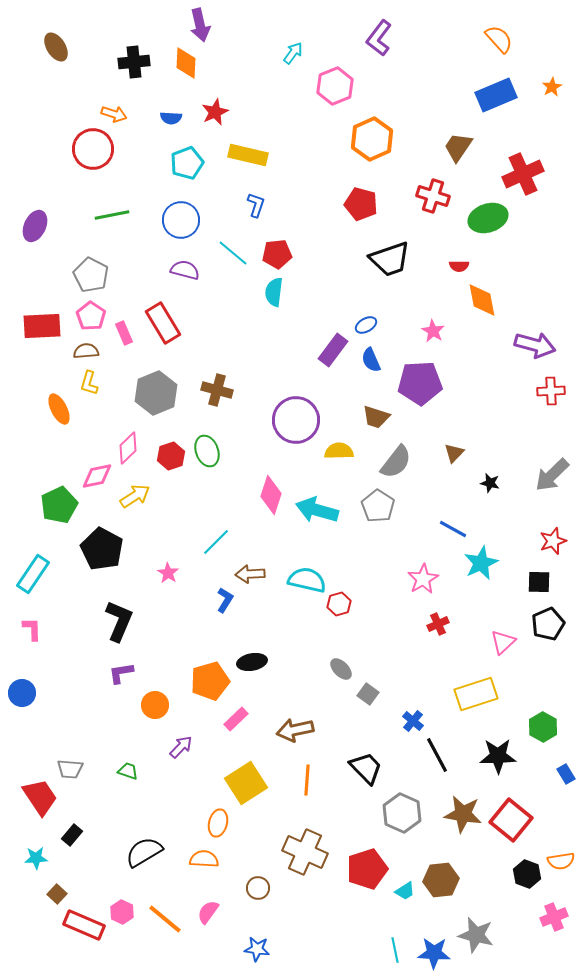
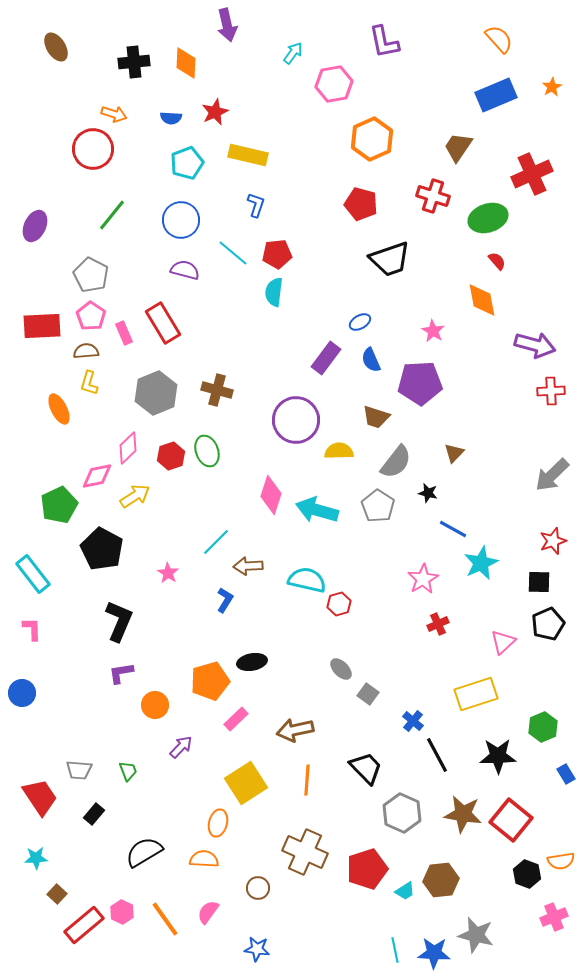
purple arrow at (200, 25): moved 27 px right
purple L-shape at (379, 38): moved 5 px right, 4 px down; rotated 48 degrees counterclockwise
pink hexagon at (335, 86): moved 1 px left, 2 px up; rotated 12 degrees clockwise
red cross at (523, 174): moved 9 px right
green line at (112, 215): rotated 40 degrees counterclockwise
red semicircle at (459, 266): moved 38 px right, 5 px up; rotated 132 degrees counterclockwise
blue ellipse at (366, 325): moved 6 px left, 3 px up
purple rectangle at (333, 350): moved 7 px left, 8 px down
black star at (490, 483): moved 62 px left, 10 px down
cyan rectangle at (33, 574): rotated 72 degrees counterclockwise
brown arrow at (250, 574): moved 2 px left, 8 px up
green hexagon at (543, 727): rotated 8 degrees clockwise
gray trapezoid at (70, 769): moved 9 px right, 1 px down
green trapezoid at (128, 771): rotated 50 degrees clockwise
black rectangle at (72, 835): moved 22 px right, 21 px up
orange line at (165, 919): rotated 15 degrees clockwise
red rectangle at (84, 925): rotated 63 degrees counterclockwise
